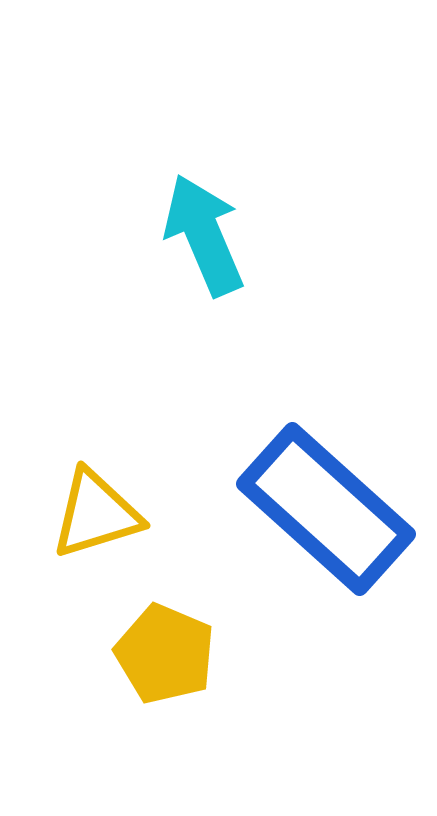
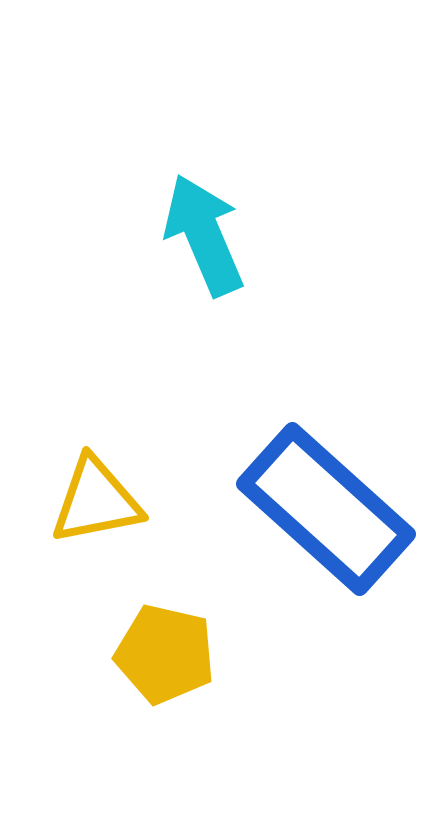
yellow triangle: moved 13 px up; rotated 6 degrees clockwise
yellow pentagon: rotated 10 degrees counterclockwise
